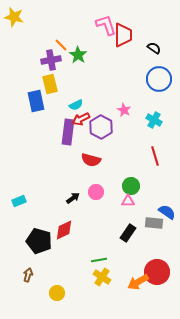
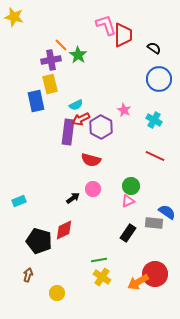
red line: rotated 48 degrees counterclockwise
pink circle: moved 3 px left, 3 px up
pink triangle: rotated 24 degrees counterclockwise
red circle: moved 2 px left, 2 px down
